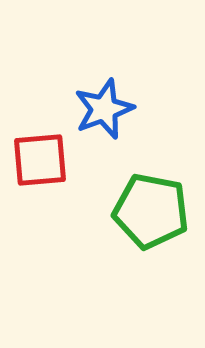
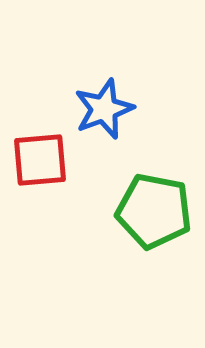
green pentagon: moved 3 px right
